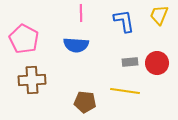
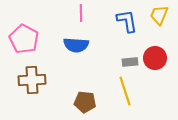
blue L-shape: moved 3 px right
red circle: moved 2 px left, 5 px up
yellow line: rotated 64 degrees clockwise
